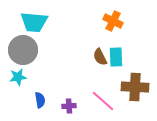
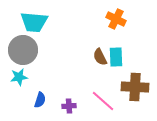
orange cross: moved 3 px right, 2 px up
cyan star: moved 1 px right
blue semicircle: rotated 28 degrees clockwise
